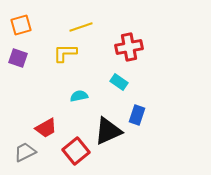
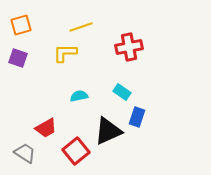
cyan rectangle: moved 3 px right, 10 px down
blue rectangle: moved 2 px down
gray trapezoid: moved 1 px down; rotated 60 degrees clockwise
